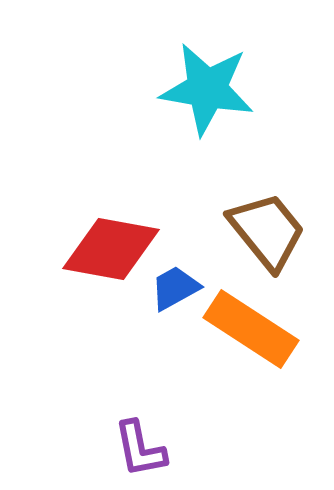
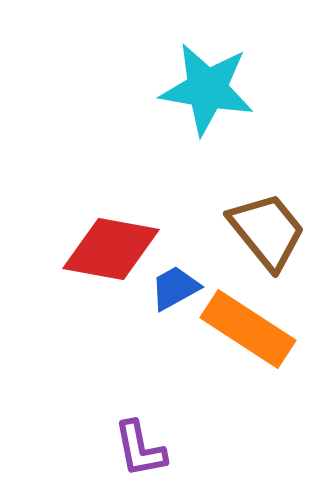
orange rectangle: moved 3 px left
